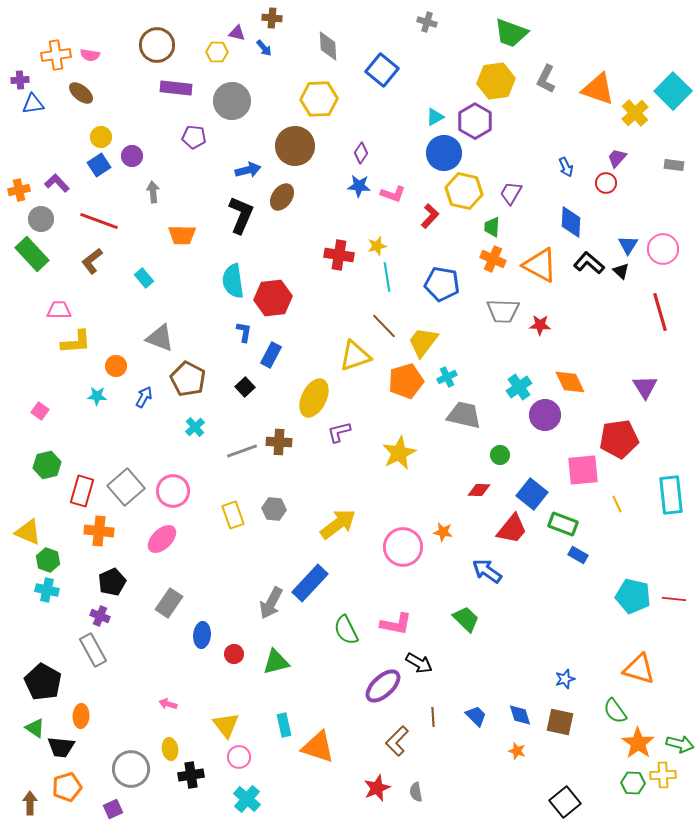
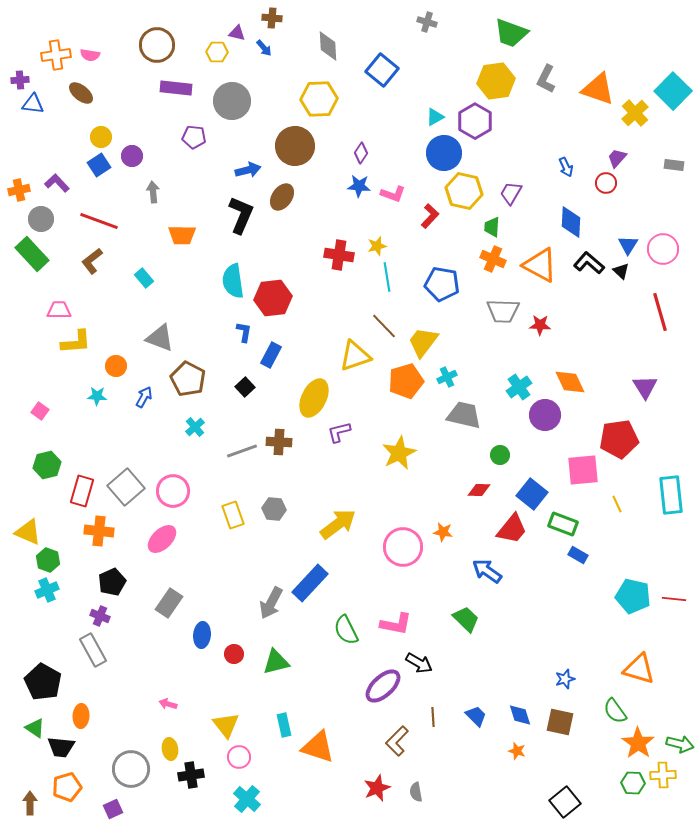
blue triangle at (33, 104): rotated 15 degrees clockwise
cyan cross at (47, 590): rotated 35 degrees counterclockwise
